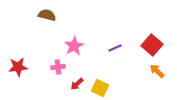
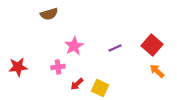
brown semicircle: moved 2 px right, 1 px up; rotated 150 degrees clockwise
